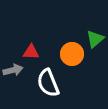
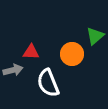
green triangle: moved 3 px up
